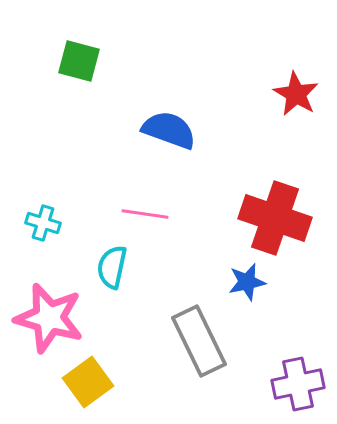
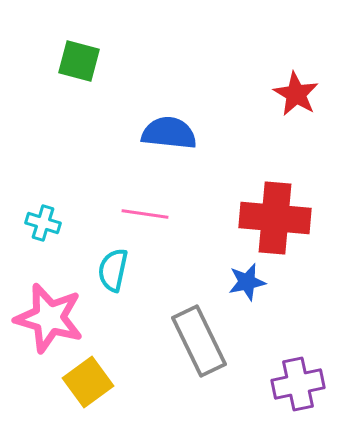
blue semicircle: moved 3 px down; rotated 14 degrees counterclockwise
red cross: rotated 14 degrees counterclockwise
cyan semicircle: moved 1 px right, 3 px down
